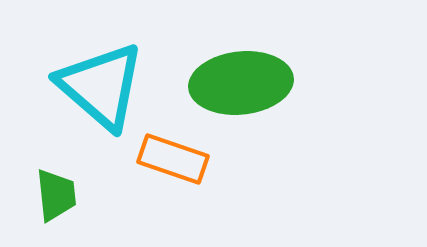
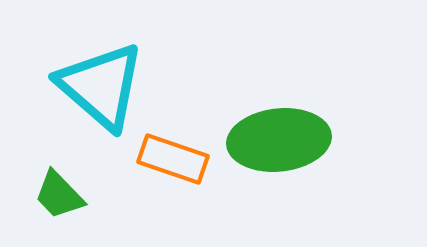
green ellipse: moved 38 px right, 57 px down
green trapezoid: moved 3 px right; rotated 142 degrees clockwise
